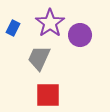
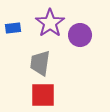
blue rectangle: rotated 56 degrees clockwise
gray trapezoid: moved 1 px right, 5 px down; rotated 16 degrees counterclockwise
red square: moved 5 px left
